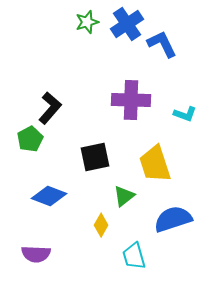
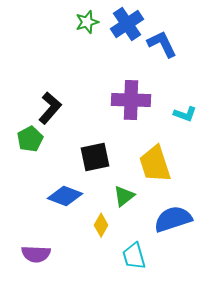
blue diamond: moved 16 px right
